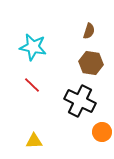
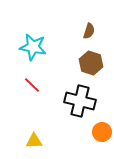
brown hexagon: rotated 10 degrees clockwise
black cross: rotated 12 degrees counterclockwise
